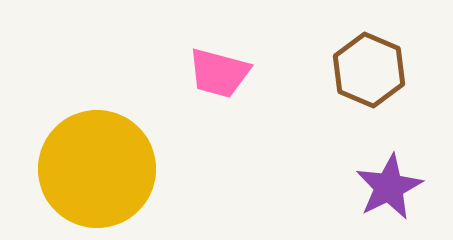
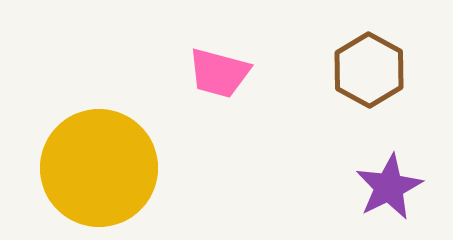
brown hexagon: rotated 6 degrees clockwise
yellow circle: moved 2 px right, 1 px up
